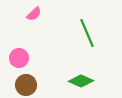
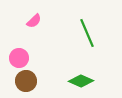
pink semicircle: moved 7 px down
brown circle: moved 4 px up
